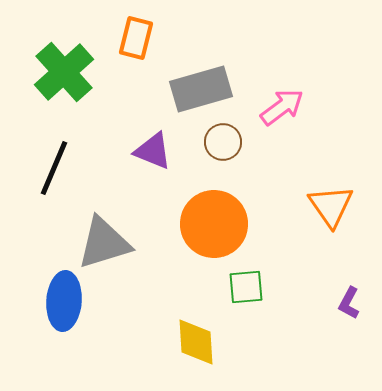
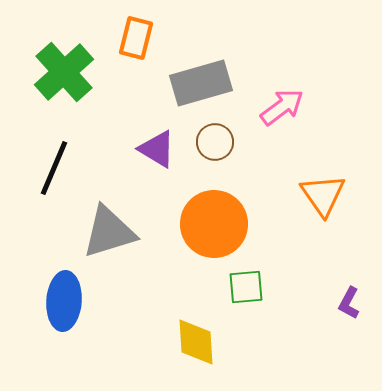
gray rectangle: moved 6 px up
brown circle: moved 8 px left
purple triangle: moved 4 px right, 2 px up; rotated 9 degrees clockwise
orange triangle: moved 8 px left, 11 px up
gray triangle: moved 5 px right, 11 px up
